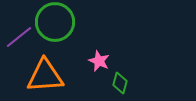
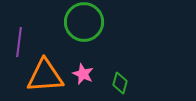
green circle: moved 29 px right
purple line: moved 5 px down; rotated 44 degrees counterclockwise
pink star: moved 16 px left, 13 px down
